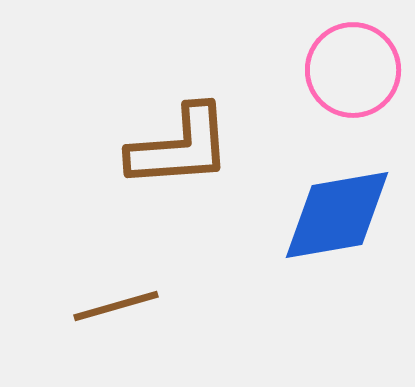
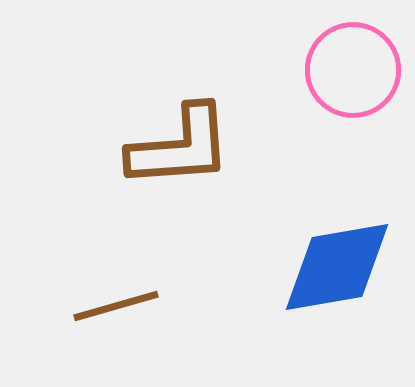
blue diamond: moved 52 px down
